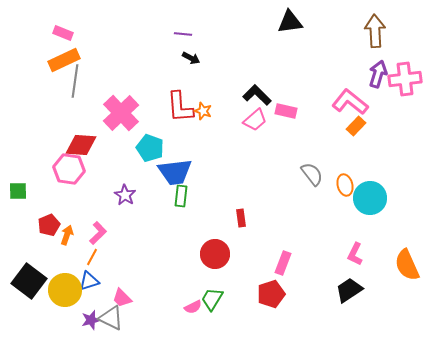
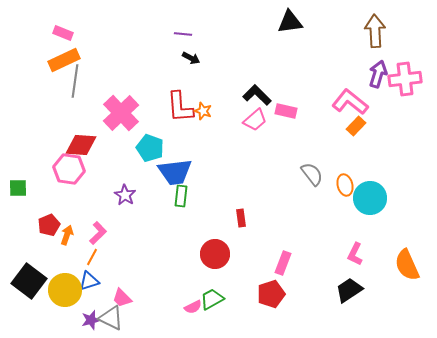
green square at (18, 191): moved 3 px up
green trapezoid at (212, 299): rotated 30 degrees clockwise
